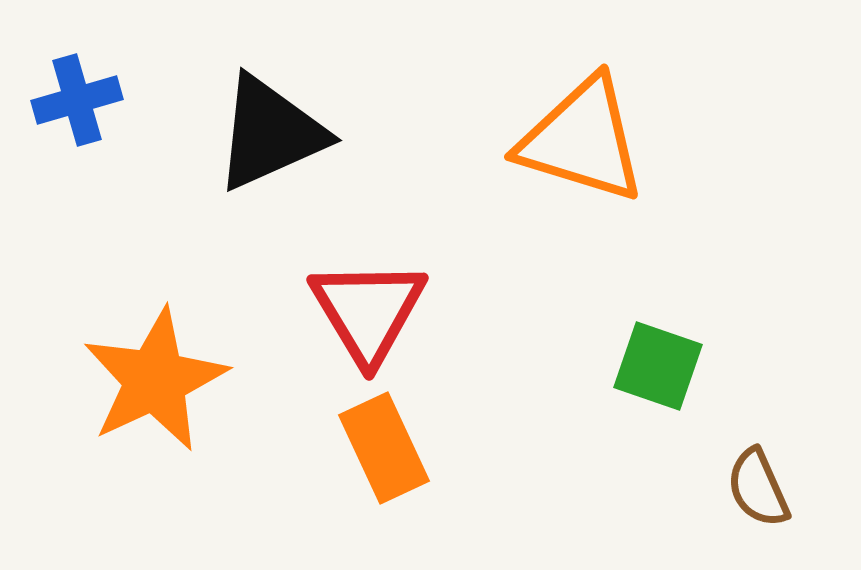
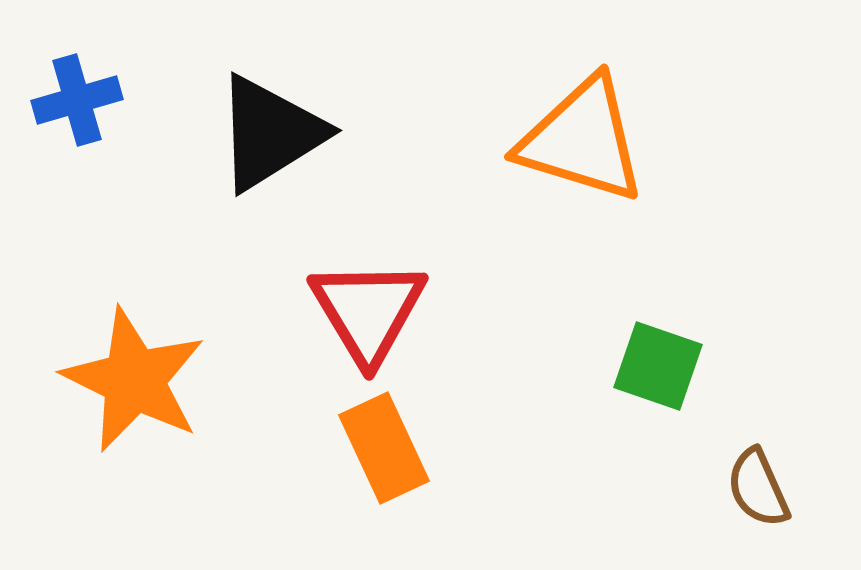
black triangle: rotated 8 degrees counterclockwise
orange star: moved 21 px left; rotated 21 degrees counterclockwise
